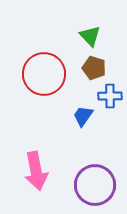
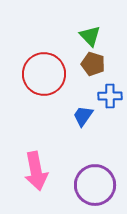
brown pentagon: moved 1 px left, 4 px up
